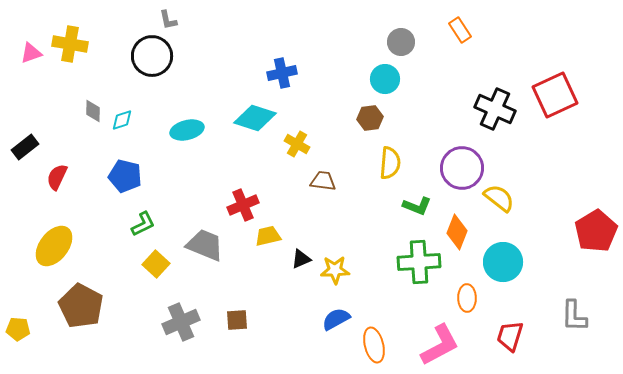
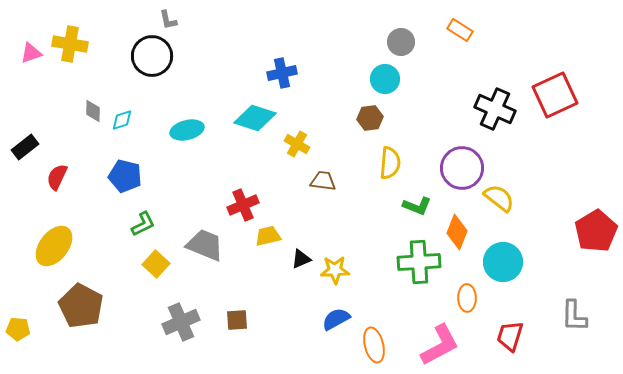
orange rectangle at (460, 30): rotated 25 degrees counterclockwise
